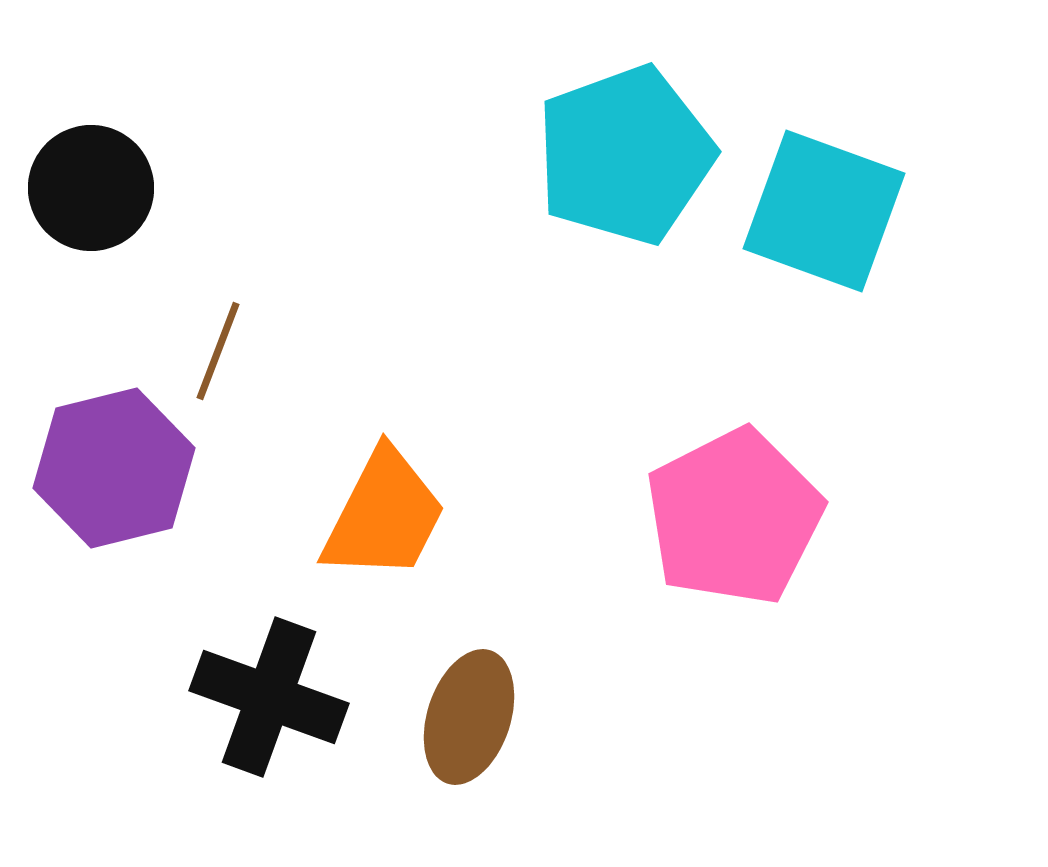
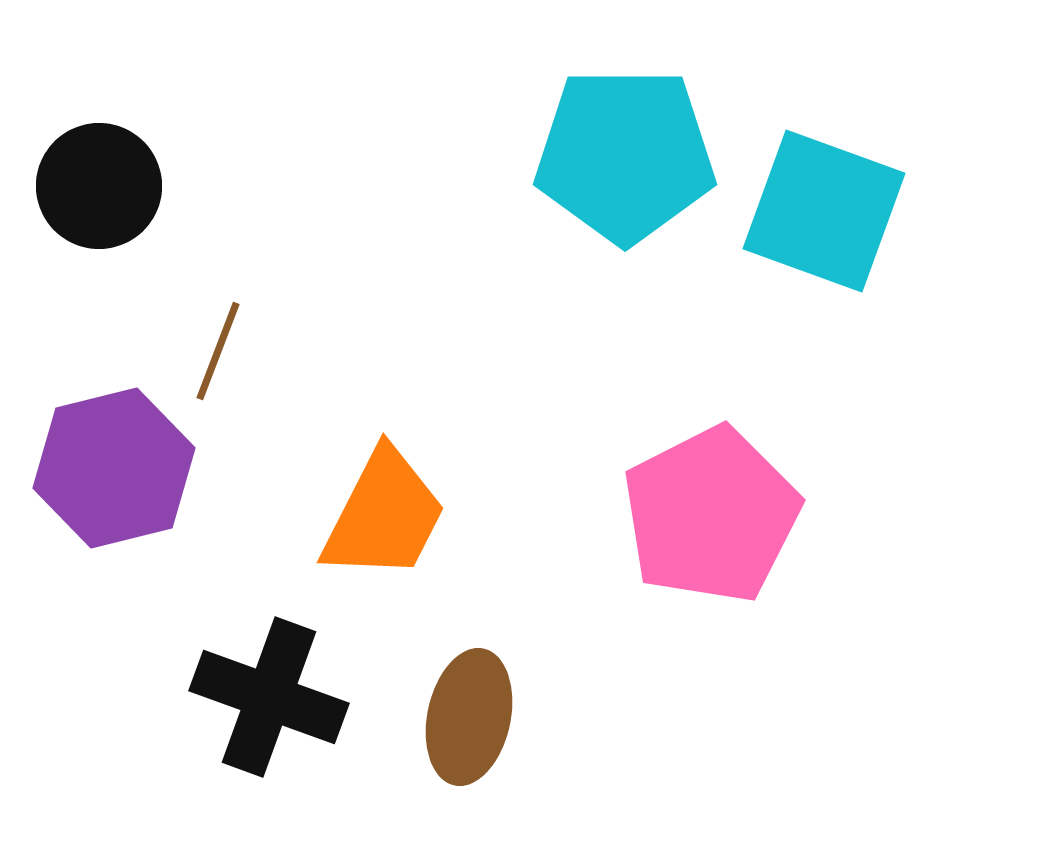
cyan pentagon: rotated 20 degrees clockwise
black circle: moved 8 px right, 2 px up
pink pentagon: moved 23 px left, 2 px up
brown ellipse: rotated 6 degrees counterclockwise
